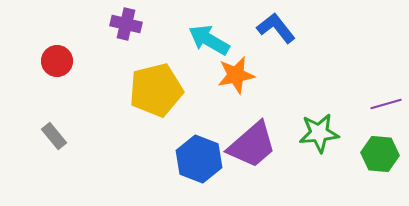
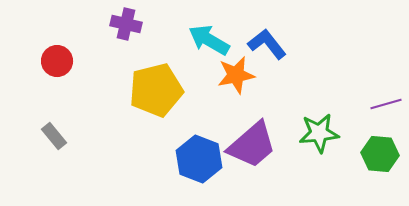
blue L-shape: moved 9 px left, 16 px down
